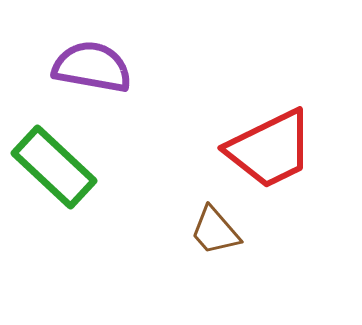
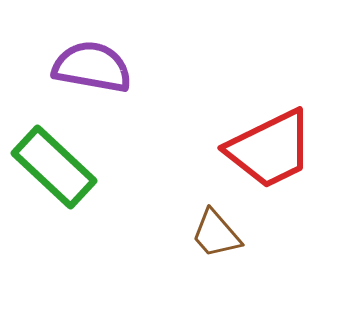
brown trapezoid: moved 1 px right, 3 px down
